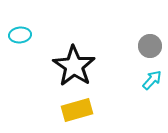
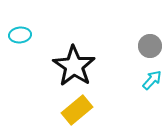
yellow rectangle: rotated 24 degrees counterclockwise
